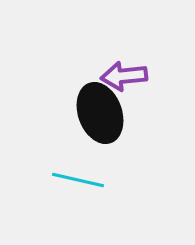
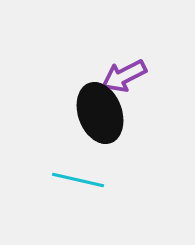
purple arrow: rotated 21 degrees counterclockwise
